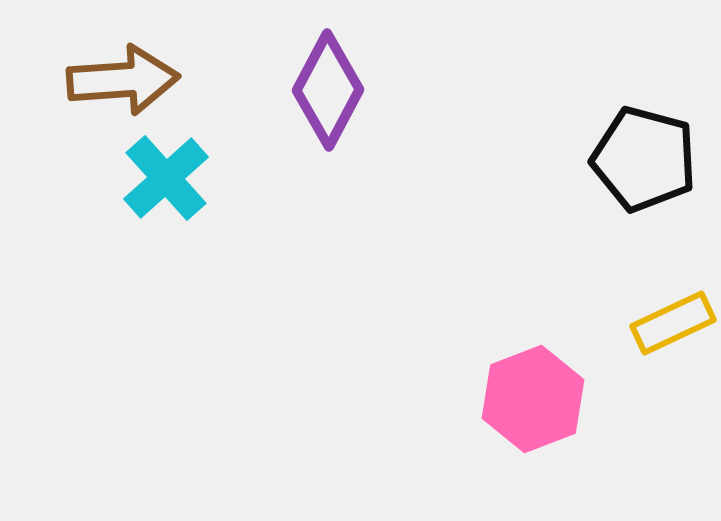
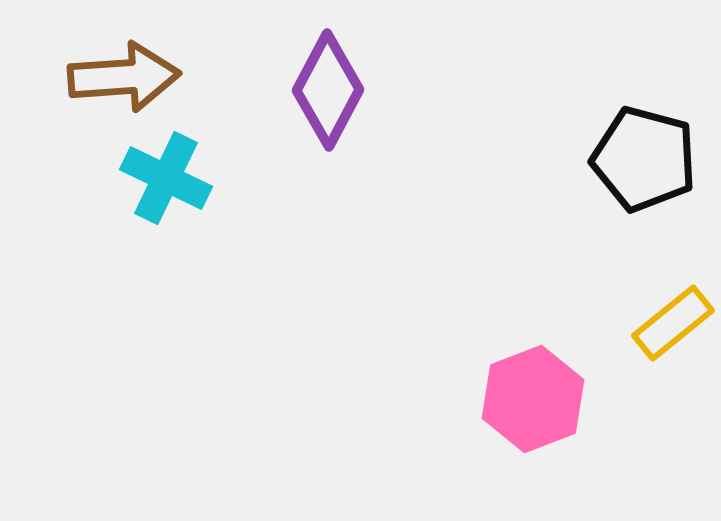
brown arrow: moved 1 px right, 3 px up
cyan cross: rotated 22 degrees counterclockwise
yellow rectangle: rotated 14 degrees counterclockwise
